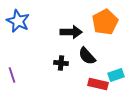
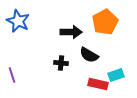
black semicircle: moved 2 px right, 1 px up; rotated 18 degrees counterclockwise
